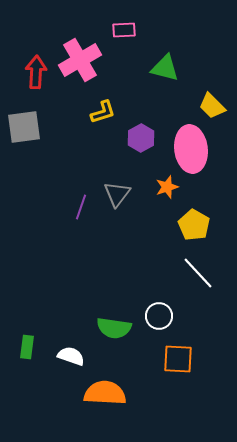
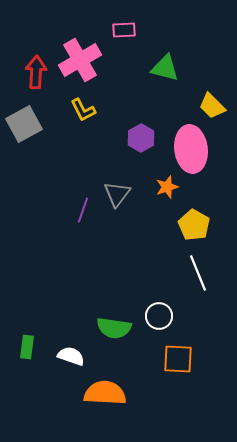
yellow L-shape: moved 20 px left, 2 px up; rotated 80 degrees clockwise
gray square: moved 3 px up; rotated 21 degrees counterclockwise
purple line: moved 2 px right, 3 px down
white line: rotated 21 degrees clockwise
